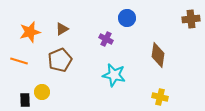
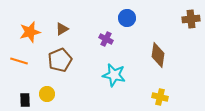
yellow circle: moved 5 px right, 2 px down
